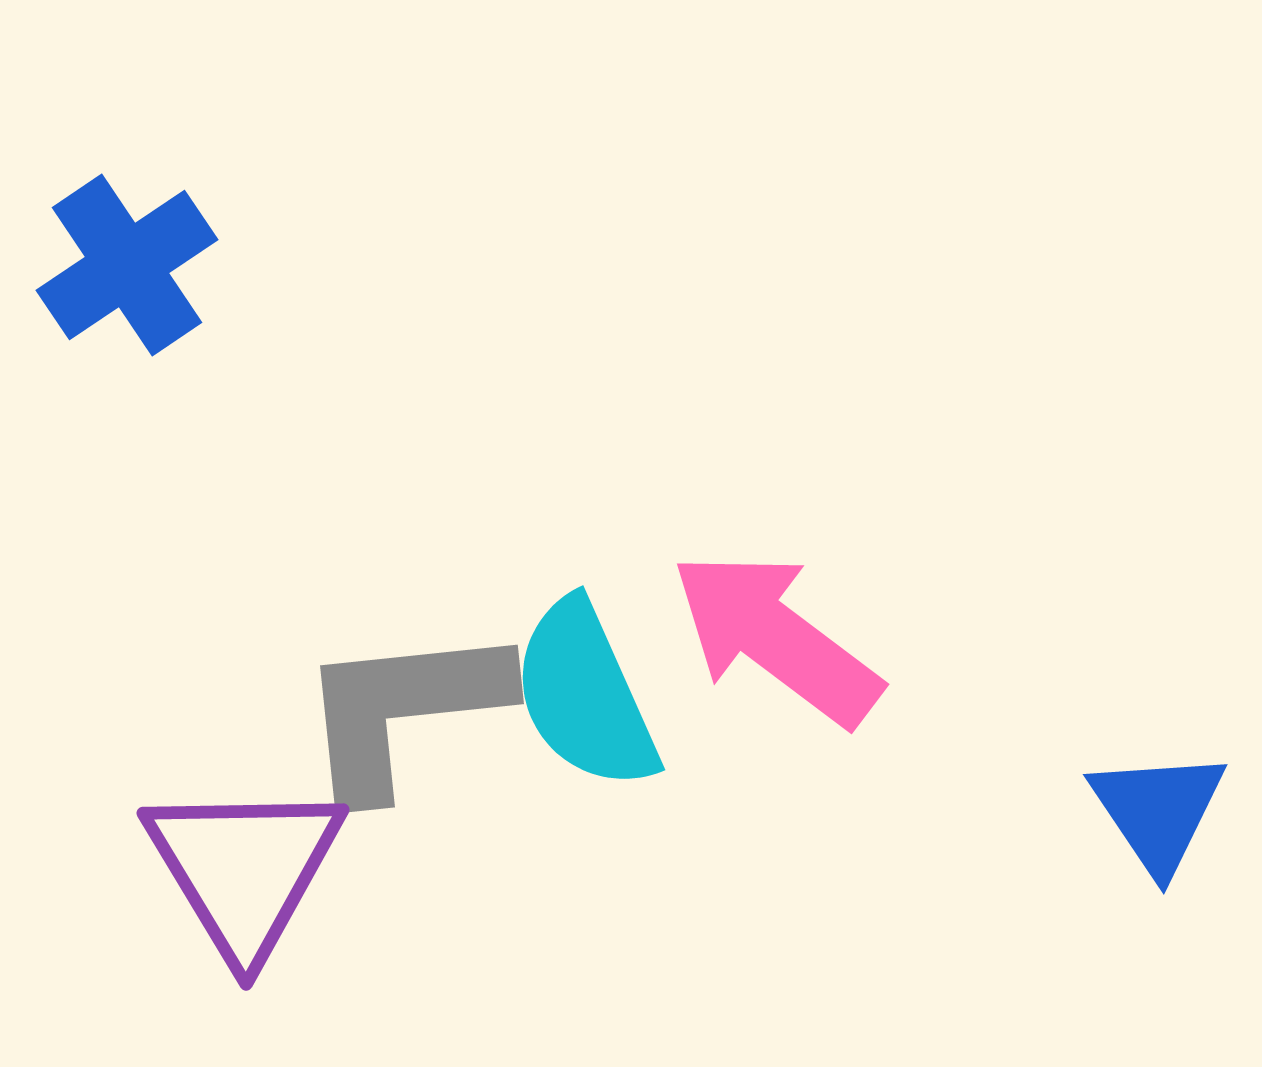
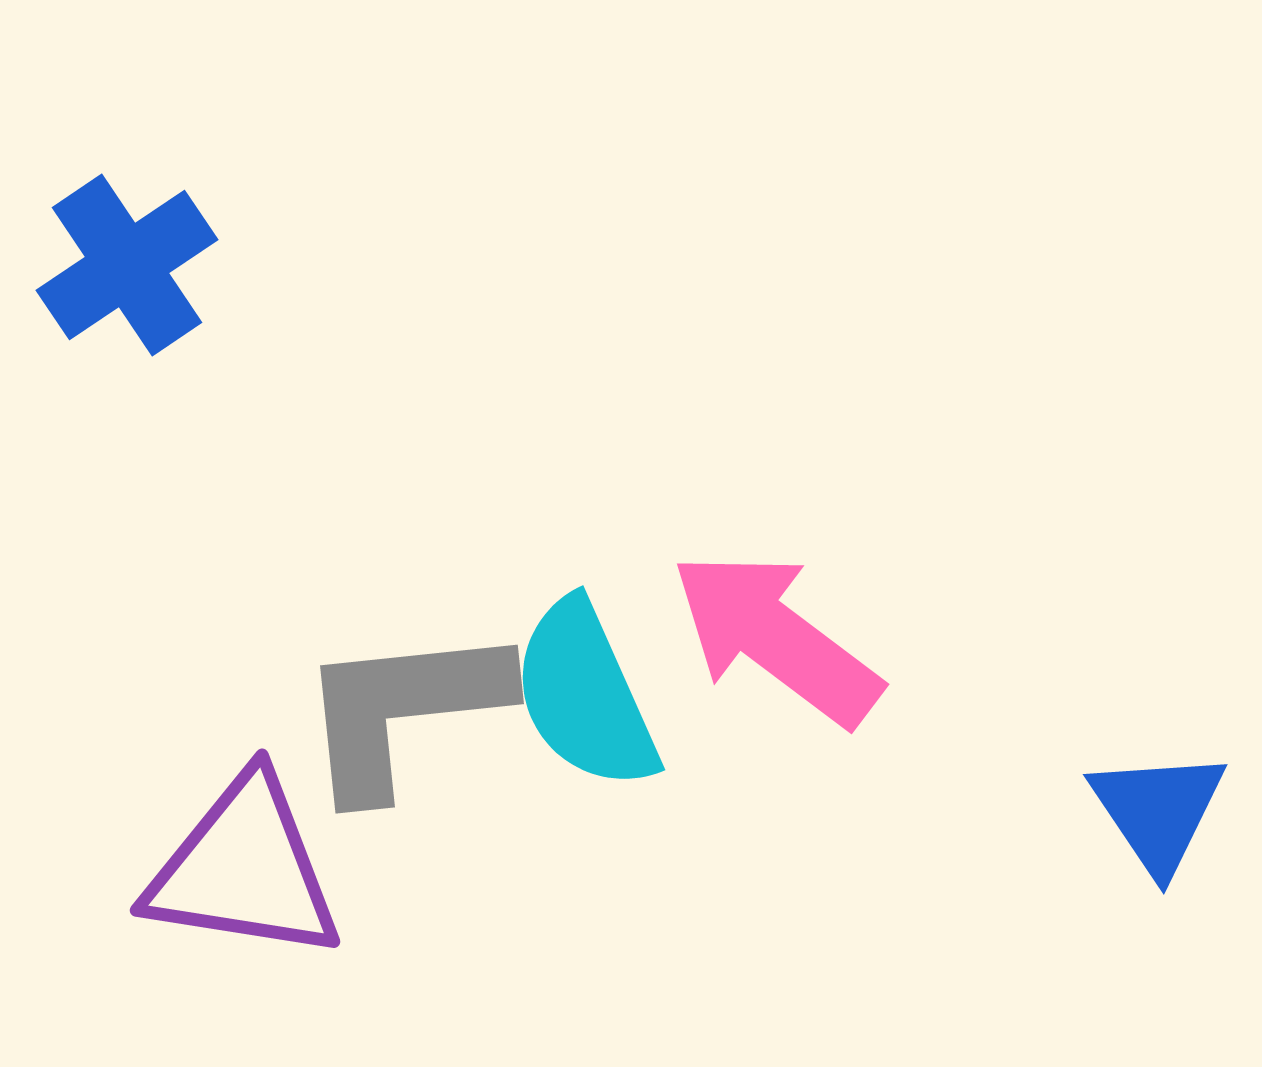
purple triangle: rotated 50 degrees counterclockwise
